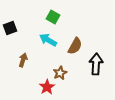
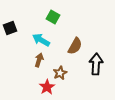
cyan arrow: moved 7 px left
brown arrow: moved 16 px right
